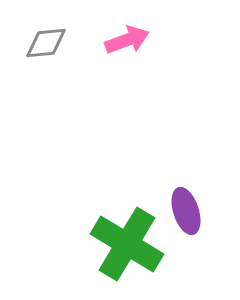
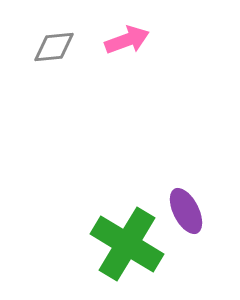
gray diamond: moved 8 px right, 4 px down
purple ellipse: rotated 9 degrees counterclockwise
